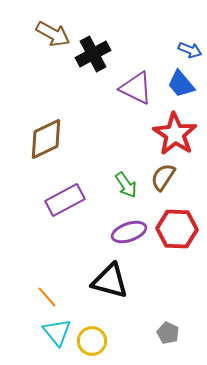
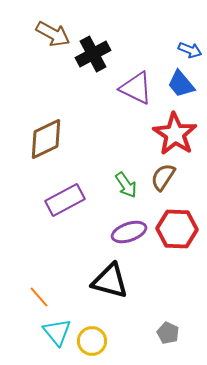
orange line: moved 8 px left
